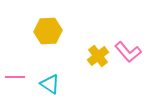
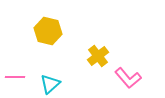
yellow hexagon: rotated 16 degrees clockwise
pink L-shape: moved 26 px down
cyan triangle: rotated 45 degrees clockwise
